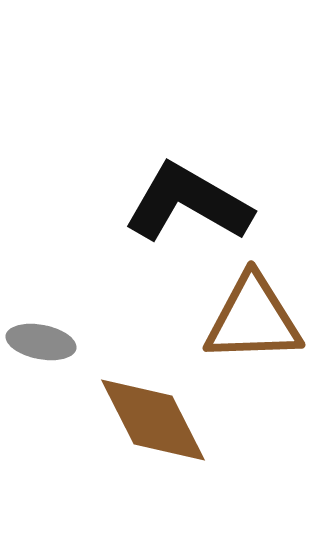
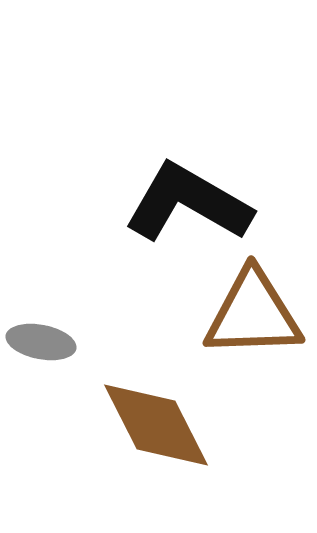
brown triangle: moved 5 px up
brown diamond: moved 3 px right, 5 px down
